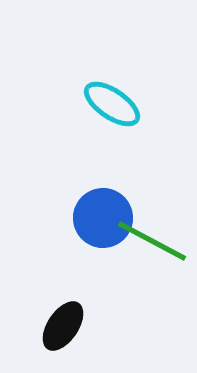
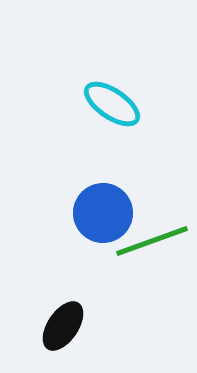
blue circle: moved 5 px up
green line: rotated 48 degrees counterclockwise
